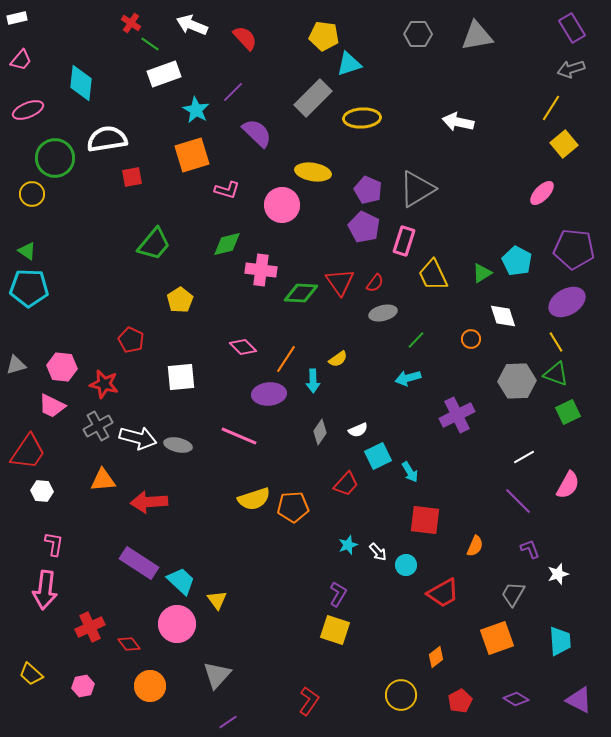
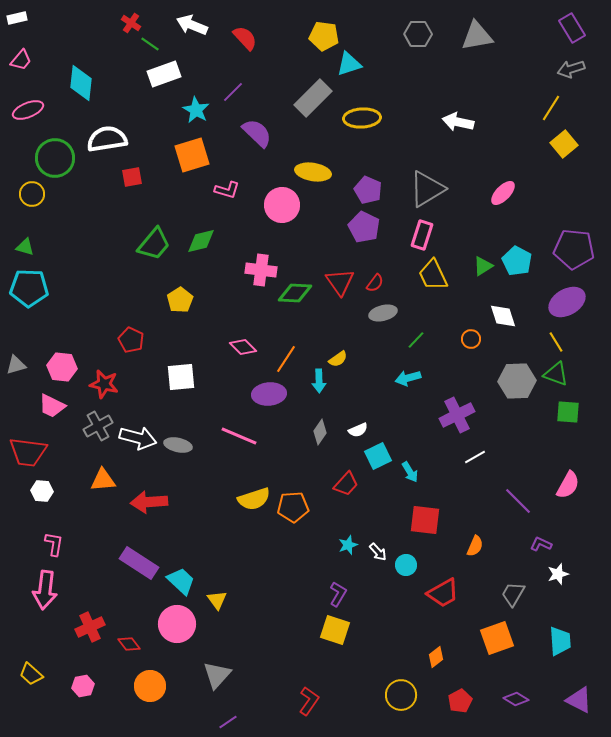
gray triangle at (417, 189): moved 10 px right
pink ellipse at (542, 193): moved 39 px left
pink rectangle at (404, 241): moved 18 px right, 6 px up
green diamond at (227, 244): moved 26 px left, 3 px up
green triangle at (27, 251): moved 2 px left, 4 px up; rotated 18 degrees counterclockwise
green triangle at (482, 273): moved 1 px right, 7 px up
green diamond at (301, 293): moved 6 px left
cyan arrow at (313, 381): moved 6 px right
green square at (568, 412): rotated 30 degrees clockwise
red trapezoid at (28, 452): rotated 63 degrees clockwise
white line at (524, 457): moved 49 px left
purple L-shape at (530, 549): moved 11 px right, 5 px up; rotated 45 degrees counterclockwise
